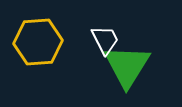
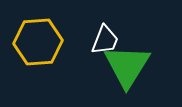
white trapezoid: rotated 48 degrees clockwise
